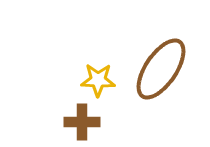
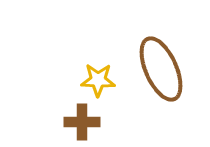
brown ellipse: rotated 58 degrees counterclockwise
